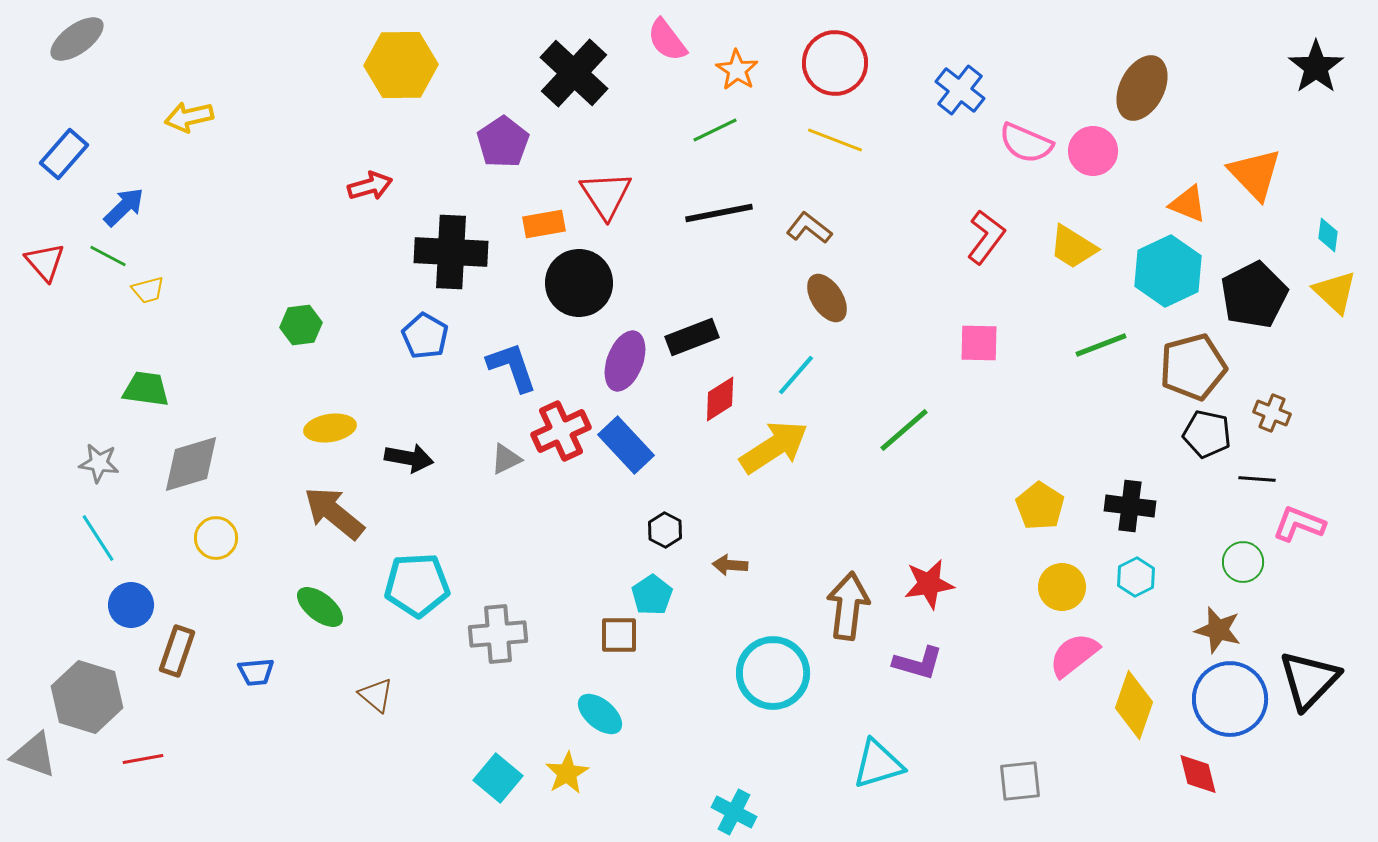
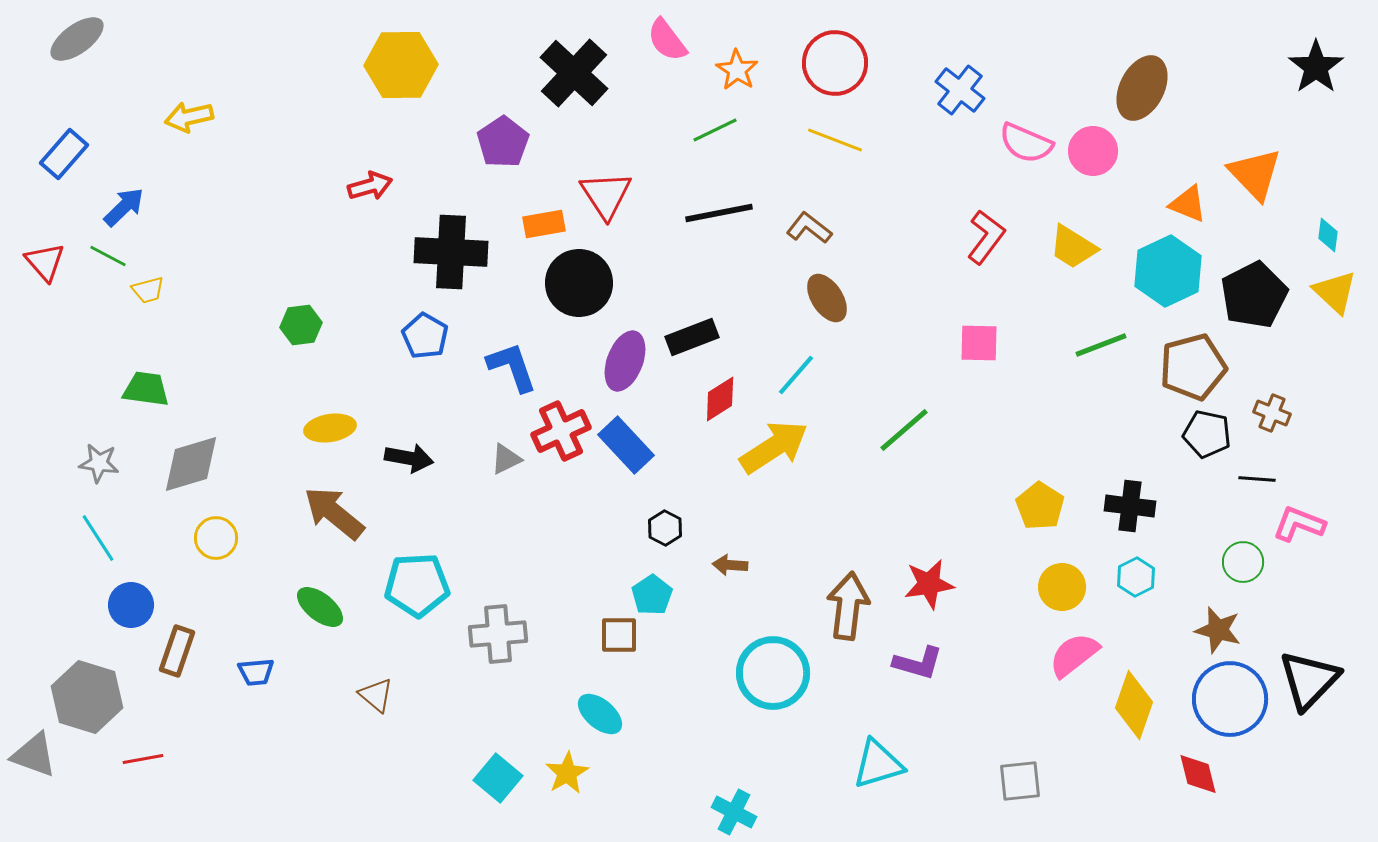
black hexagon at (665, 530): moved 2 px up
